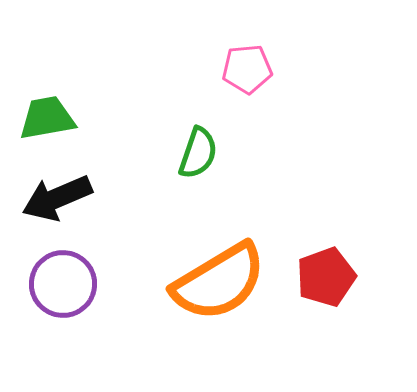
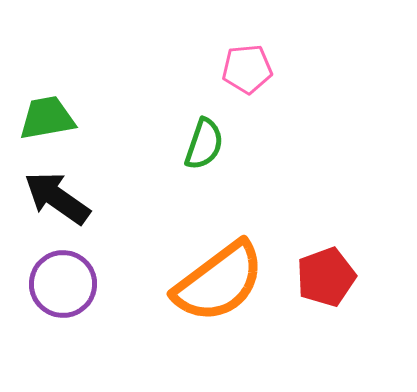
green semicircle: moved 6 px right, 9 px up
black arrow: rotated 58 degrees clockwise
orange semicircle: rotated 6 degrees counterclockwise
